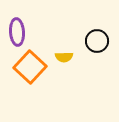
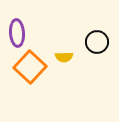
purple ellipse: moved 1 px down
black circle: moved 1 px down
